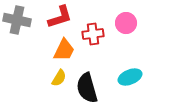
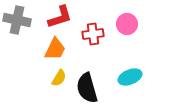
pink circle: moved 1 px right, 1 px down
orange trapezoid: moved 9 px left, 1 px up
